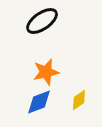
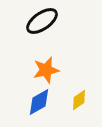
orange star: moved 2 px up
blue diamond: rotated 8 degrees counterclockwise
